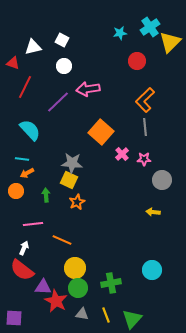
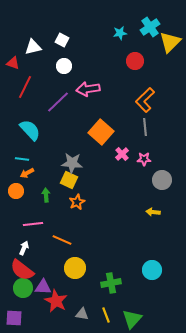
red circle: moved 2 px left
green circle: moved 55 px left
